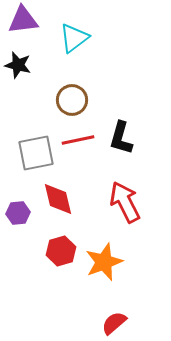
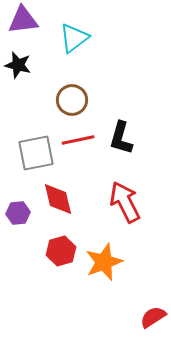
red semicircle: moved 39 px right, 6 px up; rotated 8 degrees clockwise
